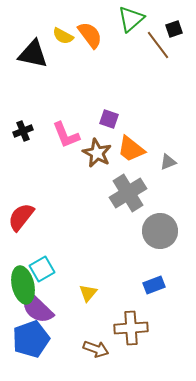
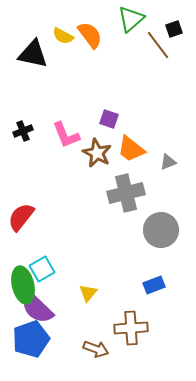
gray cross: moved 2 px left; rotated 18 degrees clockwise
gray circle: moved 1 px right, 1 px up
